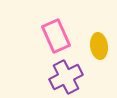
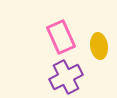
pink rectangle: moved 5 px right, 1 px down
